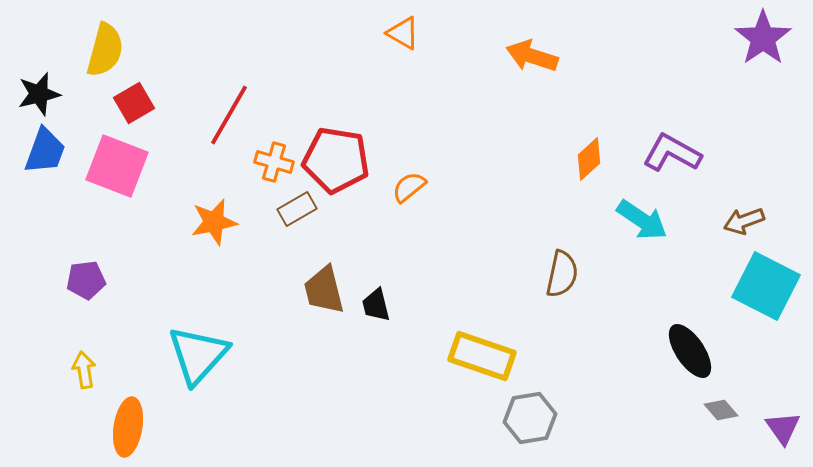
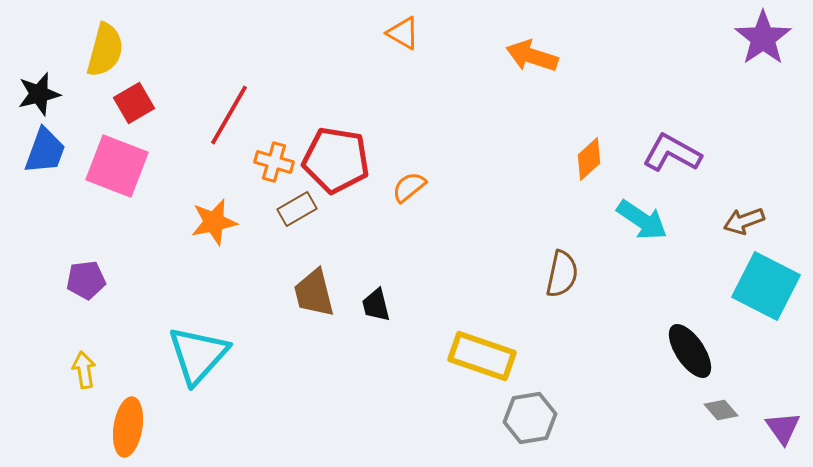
brown trapezoid: moved 10 px left, 3 px down
